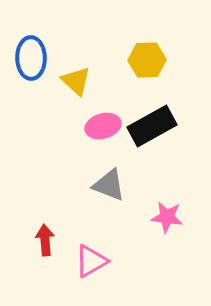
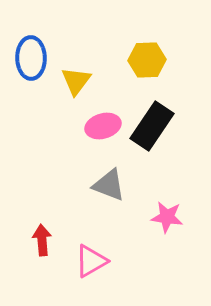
yellow triangle: rotated 24 degrees clockwise
black rectangle: rotated 27 degrees counterclockwise
red arrow: moved 3 px left
